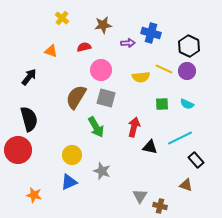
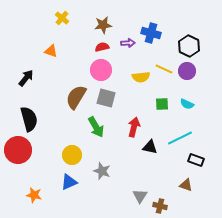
red semicircle: moved 18 px right
black arrow: moved 3 px left, 1 px down
black rectangle: rotated 28 degrees counterclockwise
